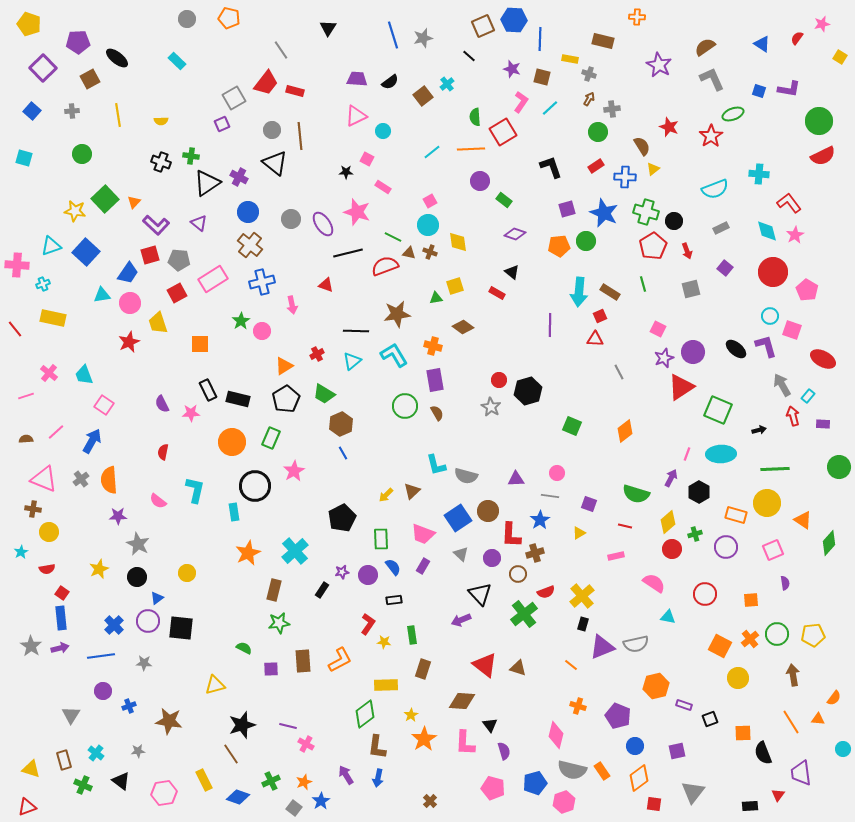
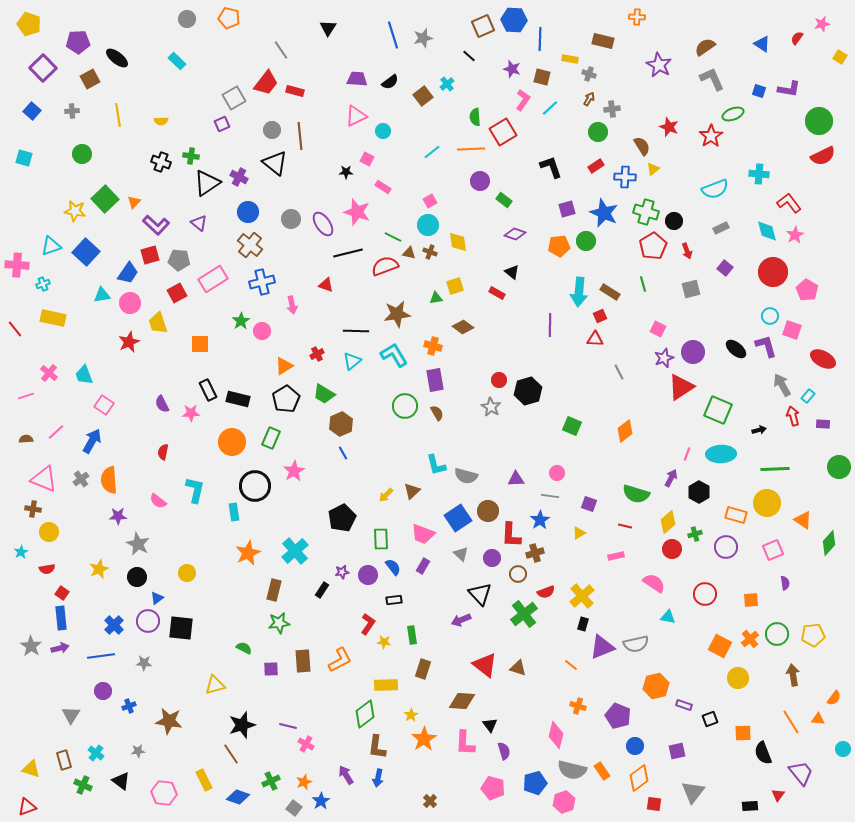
pink L-shape at (521, 102): moved 2 px right, 2 px up
purple trapezoid at (801, 773): rotated 148 degrees clockwise
pink hexagon at (164, 793): rotated 15 degrees clockwise
